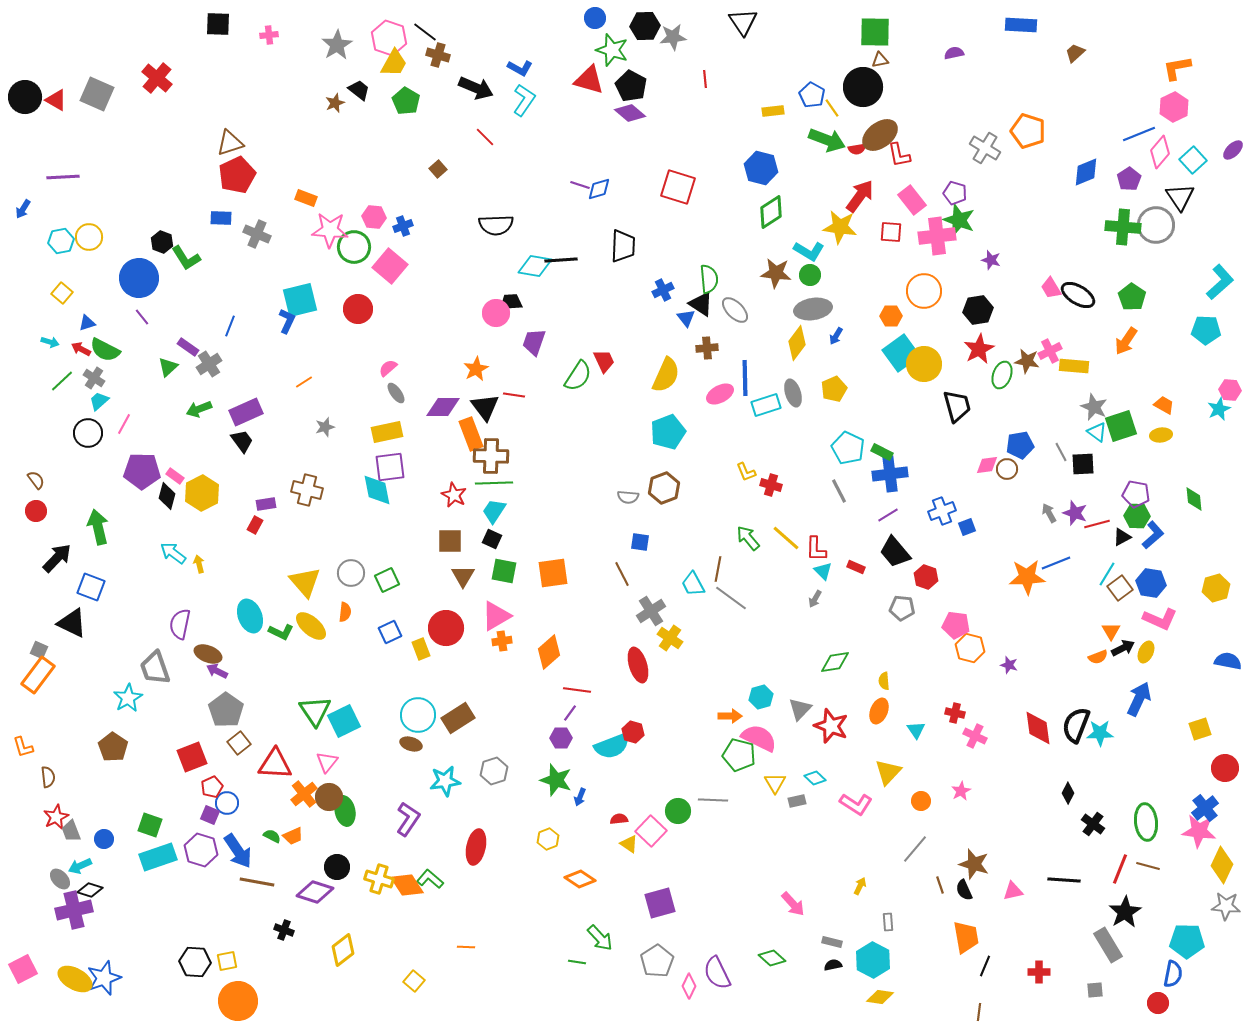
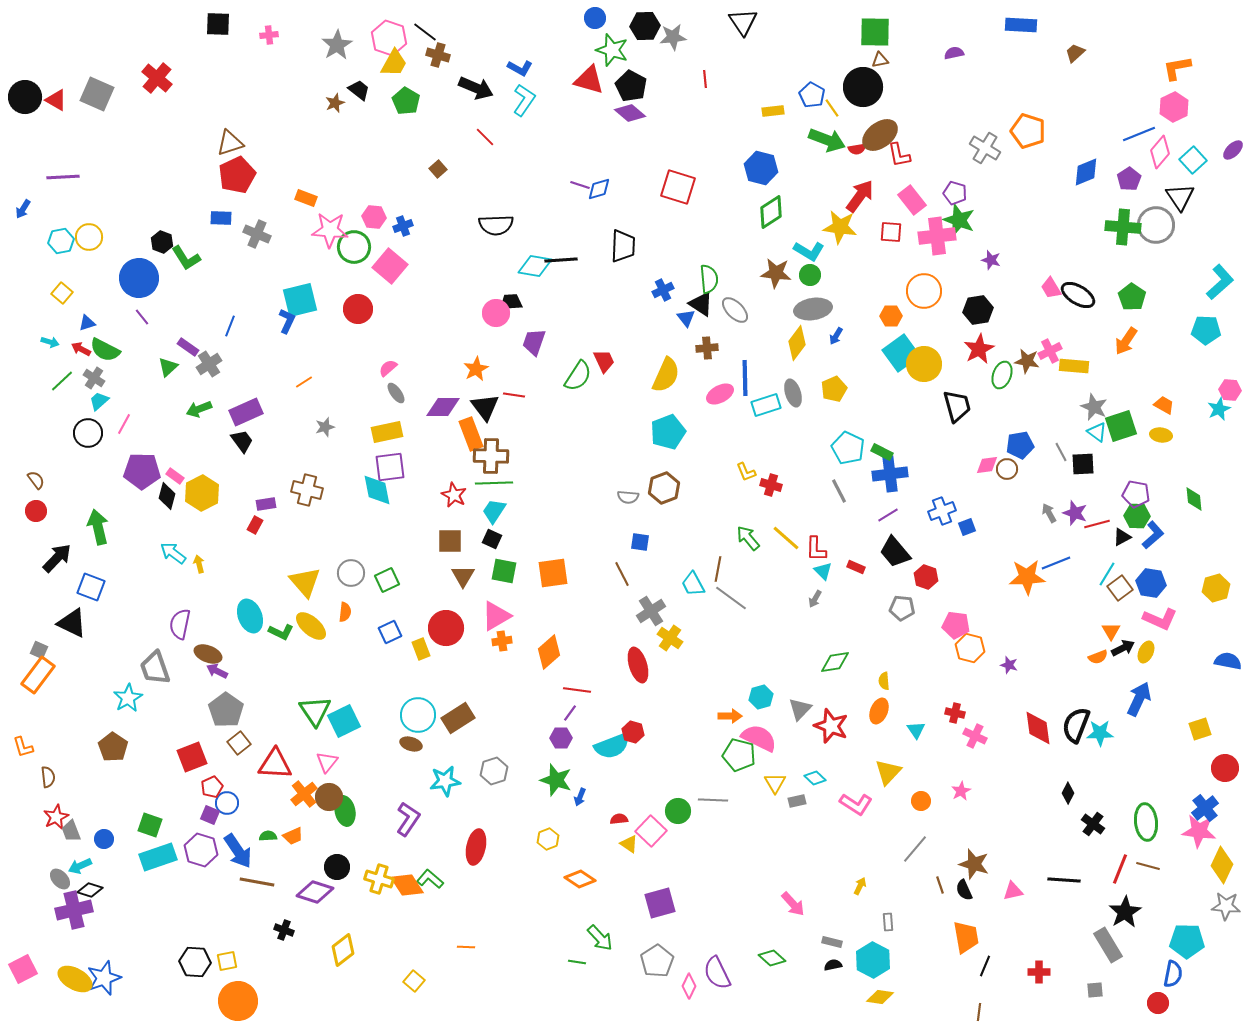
yellow ellipse at (1161, 435): rotated 15 degrees clockwise
green semicircle at (272, 836): moved 4 px left; rotated 30 degrees counterclockwise
